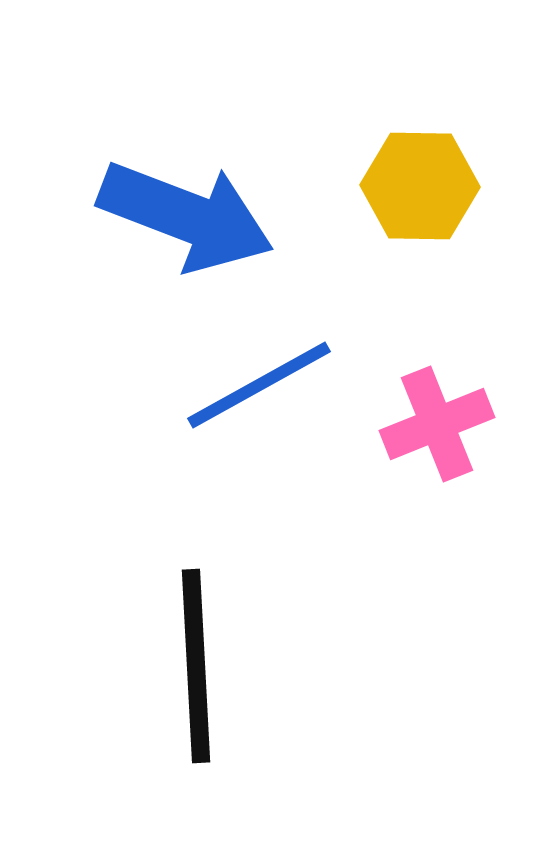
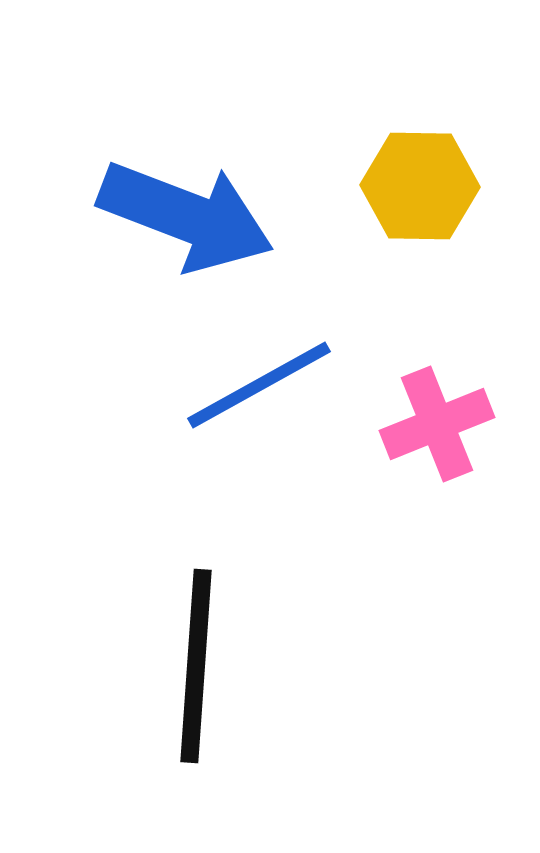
black line: rotated 7 degrees clockwise
